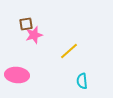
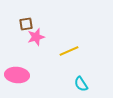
pink star: moved 2 px right, 2 px down
yellow line: rotated 18 degrees clockwise
cyan semicircle: moved 1 px left, 3 px down; rotated 28 degrees counterclockwise
